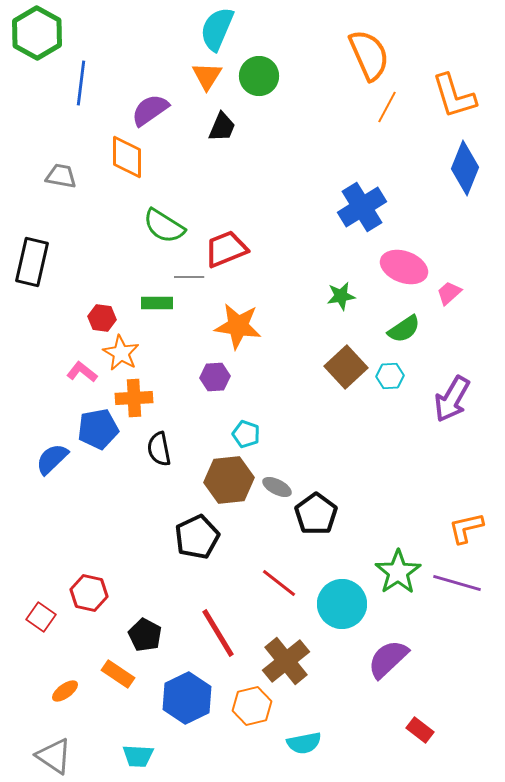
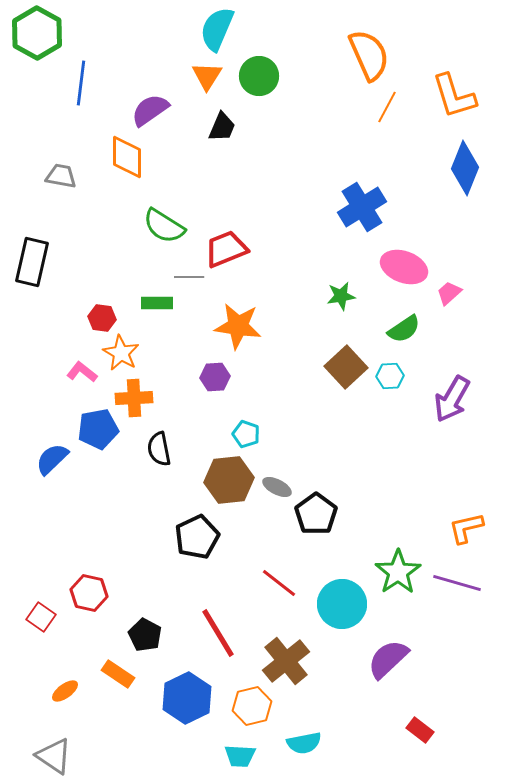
cyan trapezoid at (138, 756): moved 102 px right
